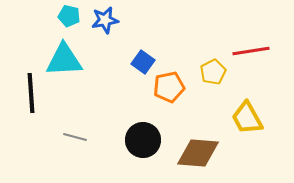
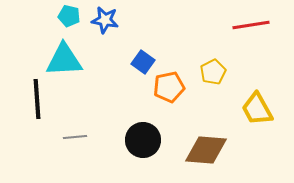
blue star: rotated 20 degrees clockwise
red line: moved 26 px up
black line: moved 6 px right, 6 px down
yellow trapezoid: moved 10 px right, 9 px up
gray line: rotated 20 degrees counterclockwise
brown diamond: moved 8 px right, 3 px up
